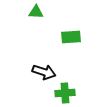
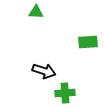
green rectangle: moved 17 px right, 5 px down
black arrow: moved 1 px up
